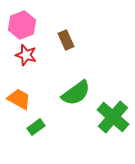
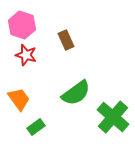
pink hexagon: rotated 20 degrees counterclockwise
orange trapezoid: rotated 25 degrees clockwise
